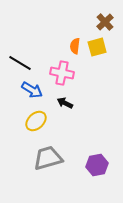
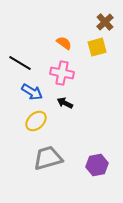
orange semicircle: moved 11 px left, 3 px up; rotated 119 degrees clockwise
blue arrow: moved 2 px down
